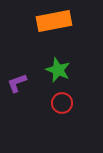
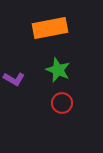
orange rectangle: moved 4 px left, 7 px down
purple L-shape: moved 3 px left, 4 px up; rotated 130 degrees counterclockwise
